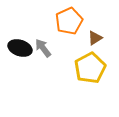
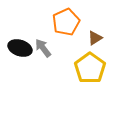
orange pentagon: moved 3 px left, 1 px down
yellow pentagon: rotated 8 degrees counterclockwise
